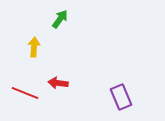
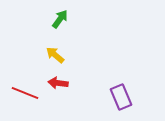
yellow arrow: moved 21 px right, 8 px down; rotated 54 degrees counterclockwise
